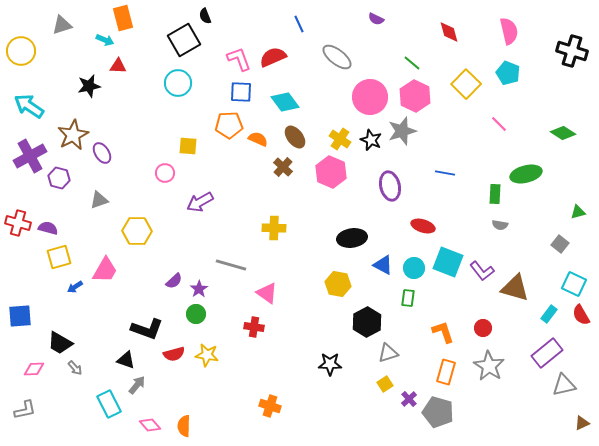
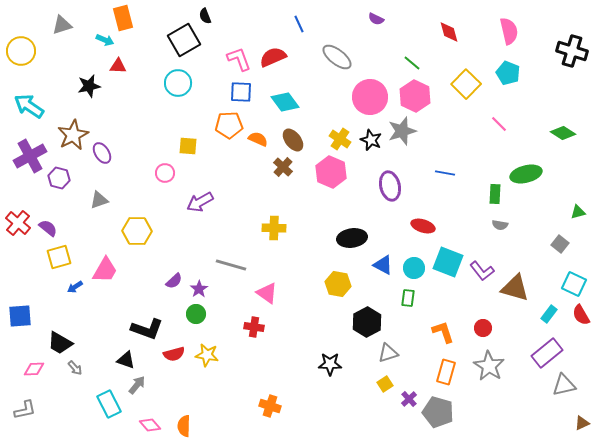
brown ellipse at (295, 137): moved 2 px left, 3 px down
red cross at (18, 223): rotated 25 degrees clockwise
purple semicircle at (48, 228): rotated 24 degrees clockwise
